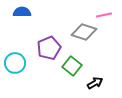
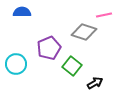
cyan circle: moved 1 px right, 1 px down
